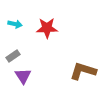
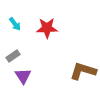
cyan arrow: rotated 40 degrees clockwise
